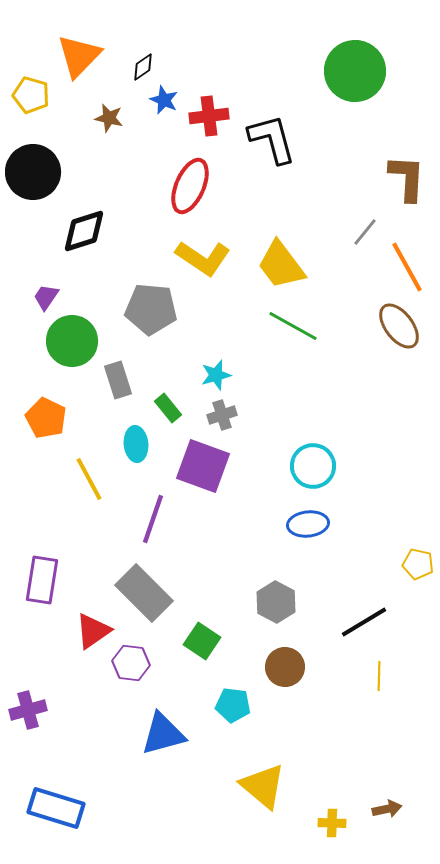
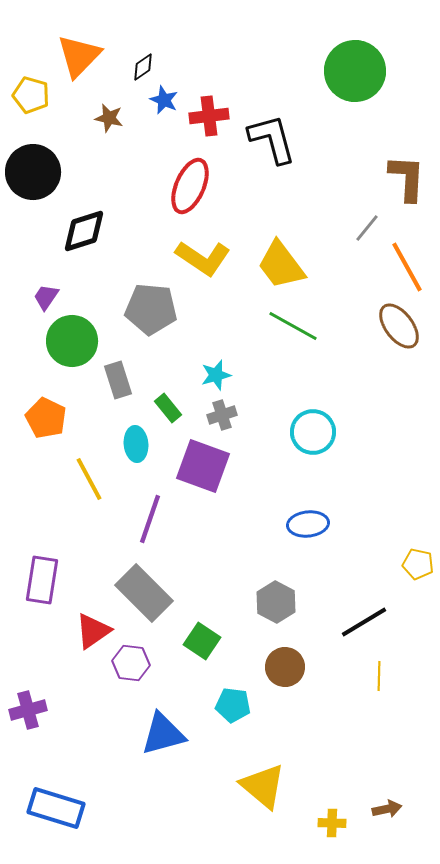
gray line at (365, 232): moved 2 px right, 4 px up
cyan circle at (313, 466): moved 34 px up
purple line at (153, 519): moved 3 px left
